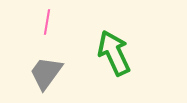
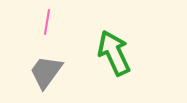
gray trapezoid: moved 1 px up
